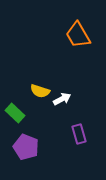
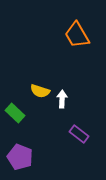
orange trapezoid: moved 1 px left
white arrow: rotated 60 degrees counterclockwise
purple rectangle: rotated 36 degrees counterclockwise
purple pentagon: moved 6 px left, 10 px down
